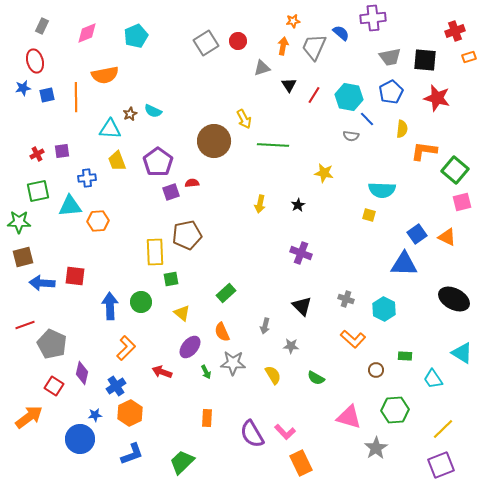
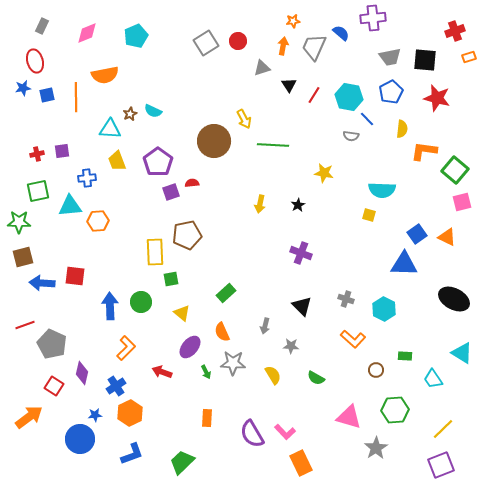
red cross at (37, 154): rotated 16 degrees clockwise
